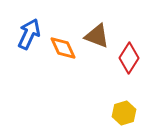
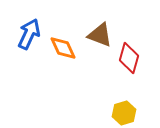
brown triangle: moved 3 px right, 1 px up
red diamond: rotated 16 degrees counterclockwise
